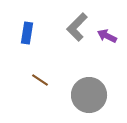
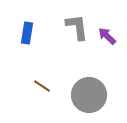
gray L-shape: rotated 128 degrees clockwise
purple arrow: rotated 18 degrees clockwise
brown line: moved 2 px right, 6 px down
